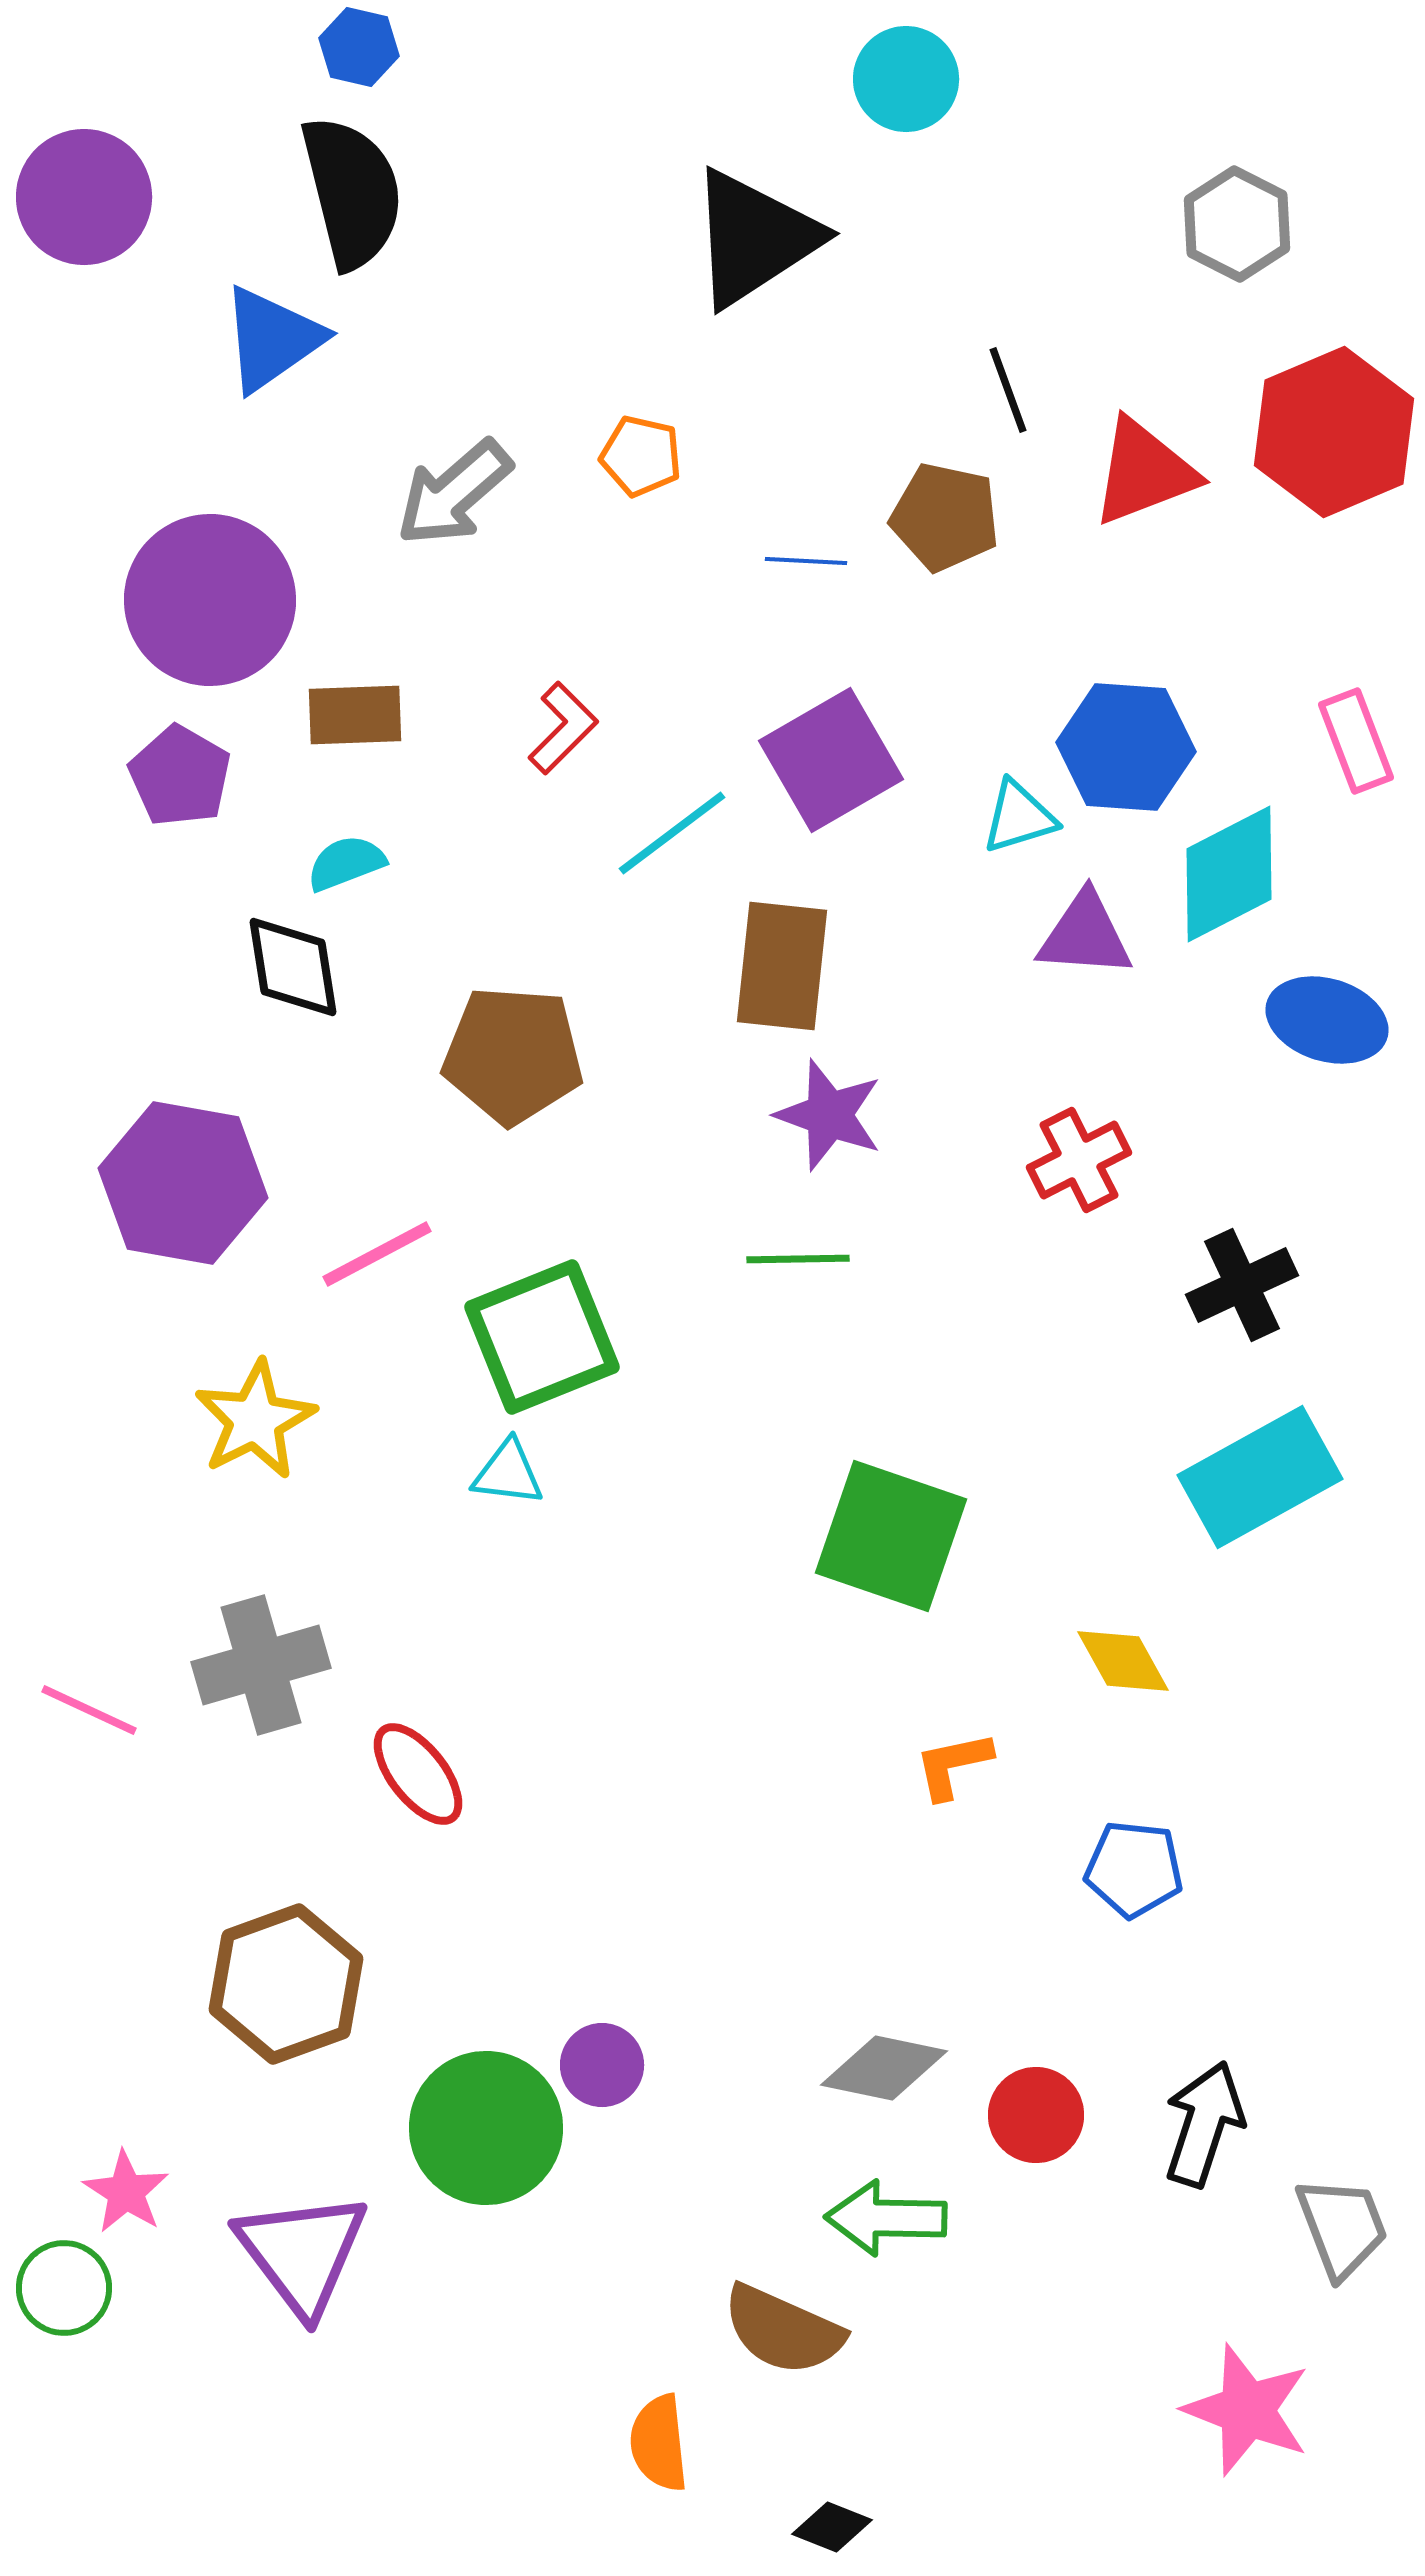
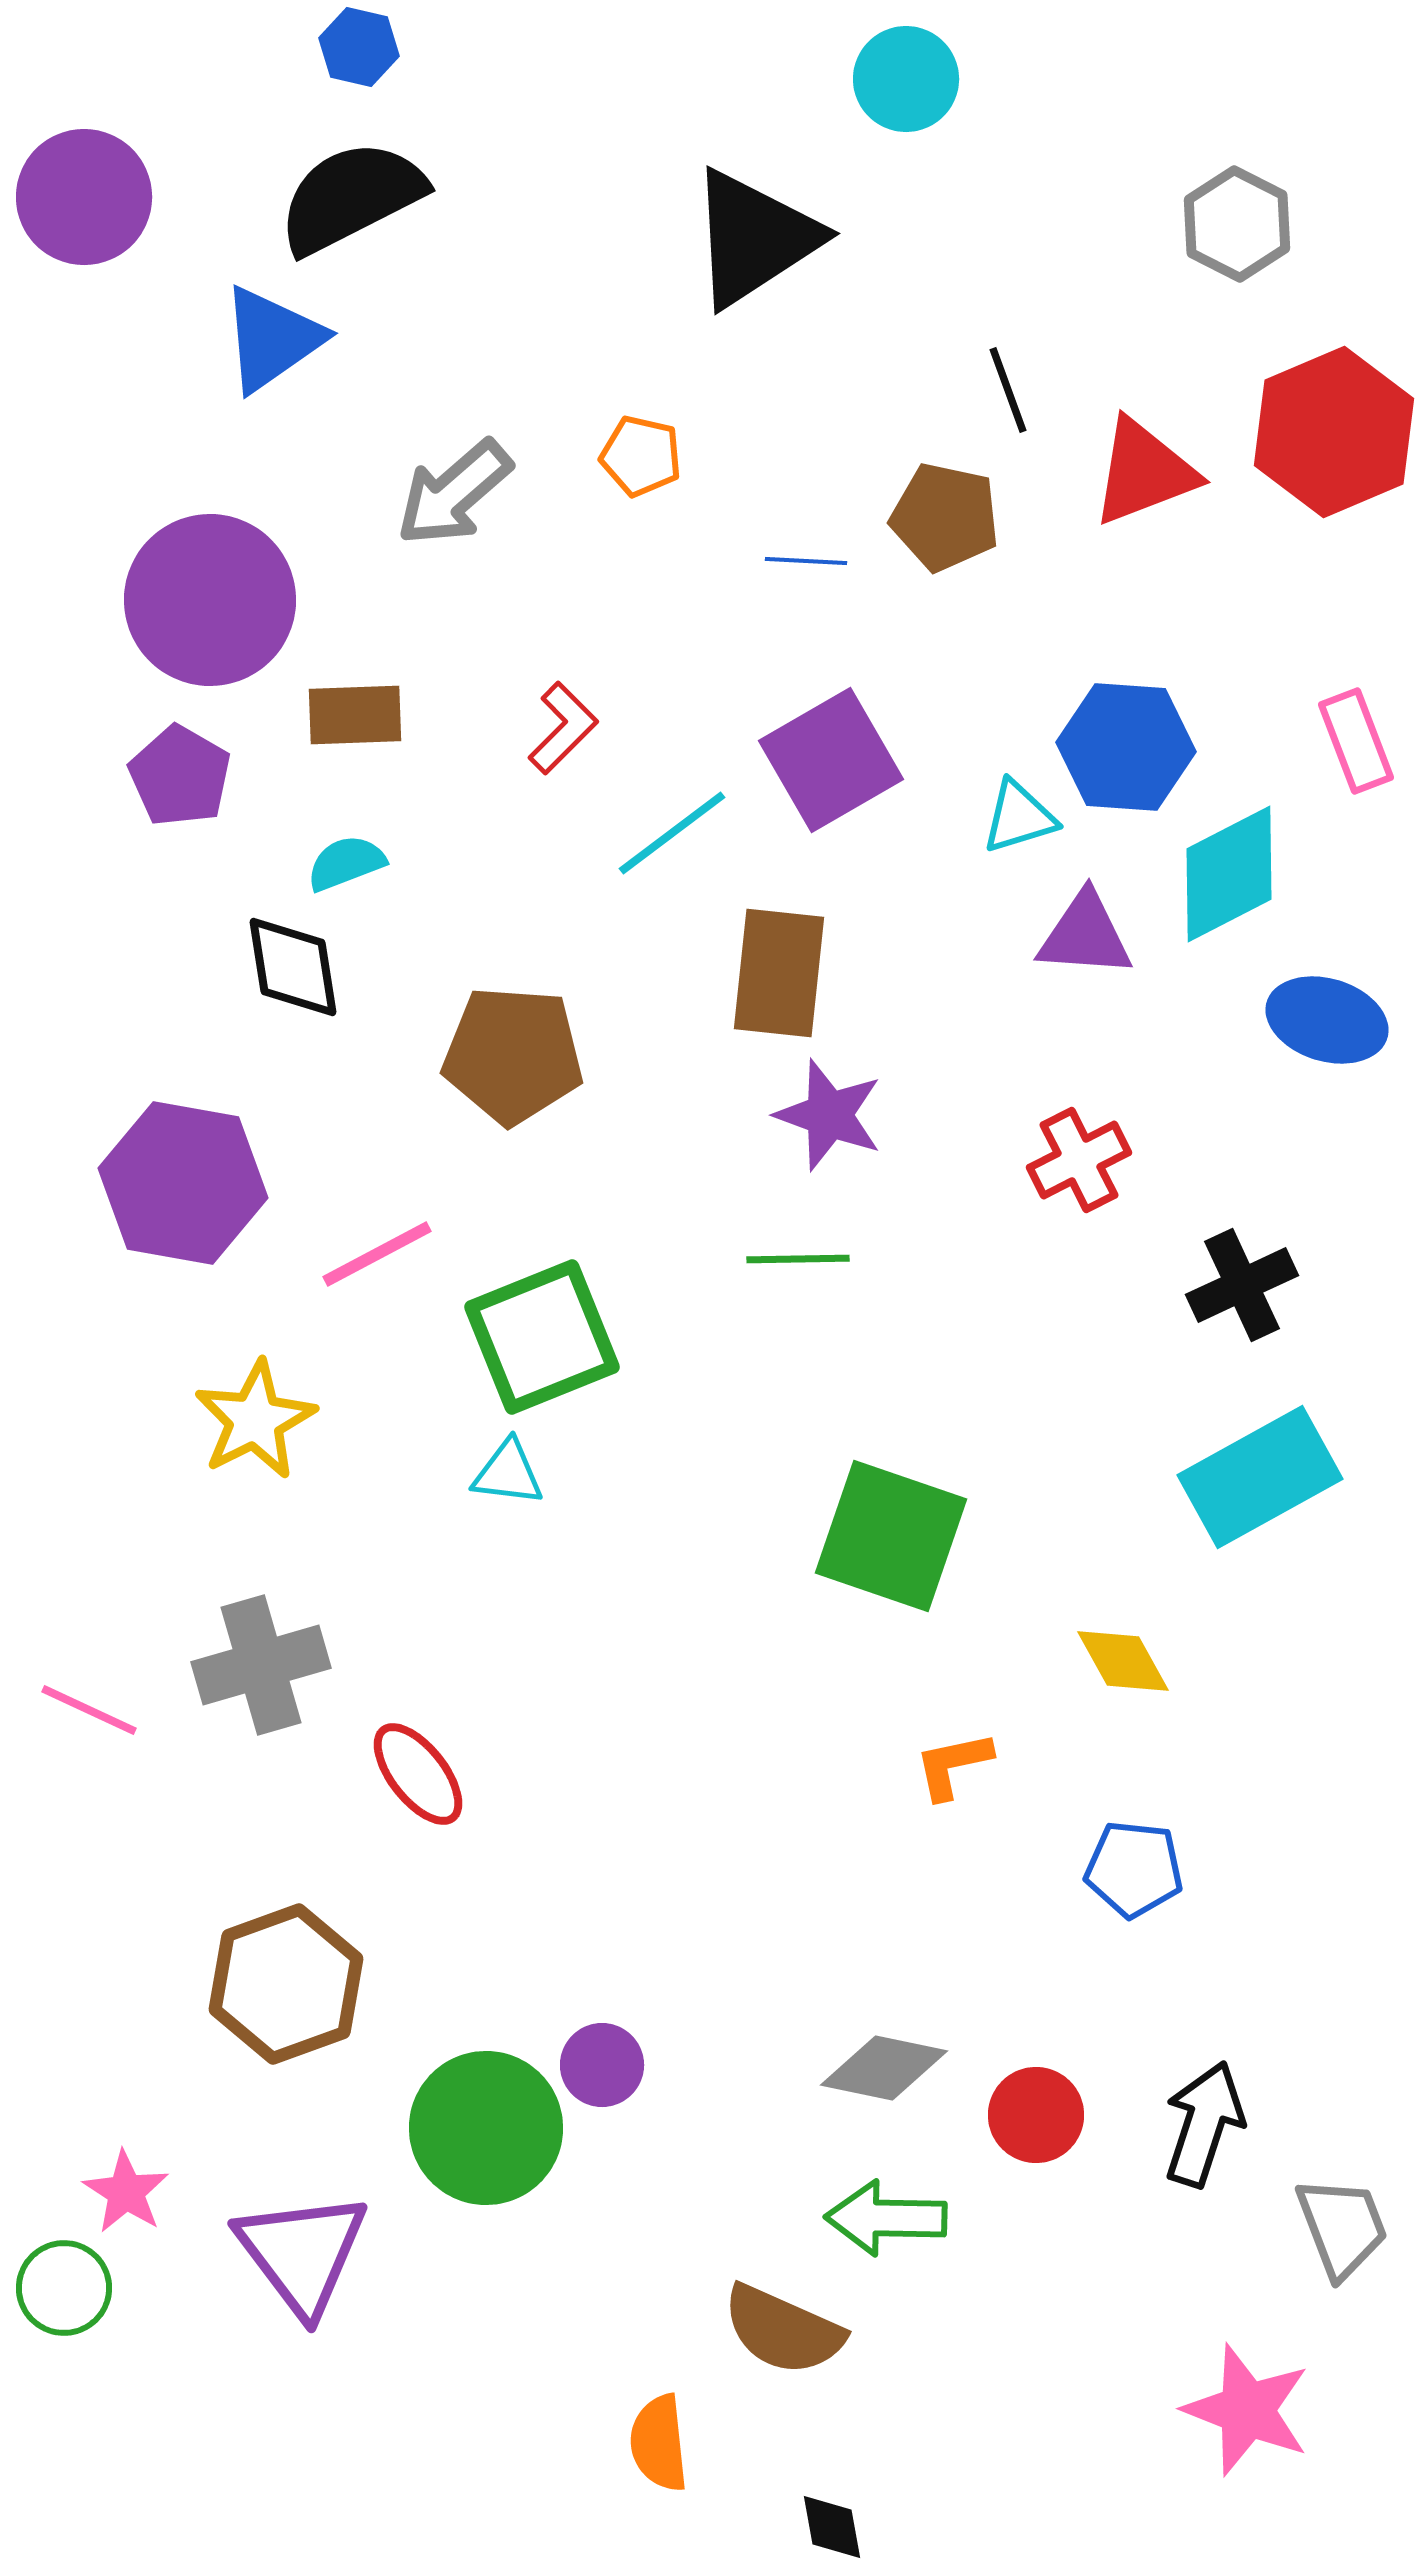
black semicircle at (352, 192): moved 1 px left, 5 px down; rotated 103 degrees counterclockwise
brown rectangle at (782, 966): moved 3 px left, 7 px down
black diamond at (832, 2527): rotated 58 degrees clockwise
